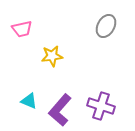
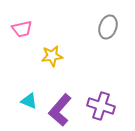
gray ellipse: moved 2 px right, 1 px down; rotated 10 degrees counterclockwise
